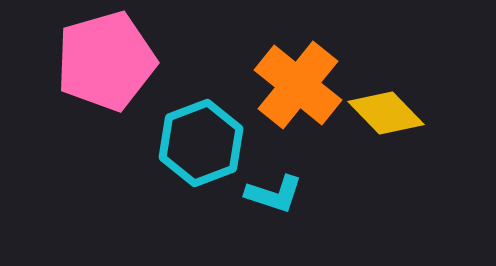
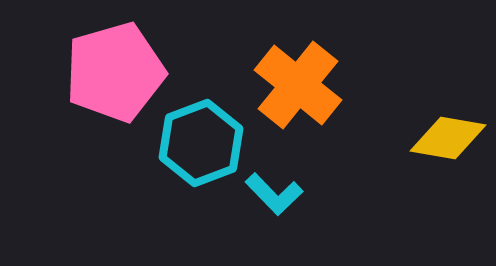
pink pentagon: moved 9 px right, 11 px down
yellow diamond: moved 62 px right, 25 px down; rotated 36 degrees counterclockwise
cyan L-shape: rotated 28 degrees clockwise
